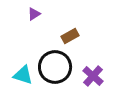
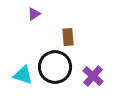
brown rectangle: moved 2 px left, 1 px down; rotated 66 degrees counterclockwise
